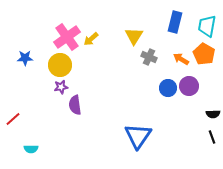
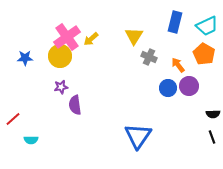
cyan trapezoid: rotated 125 degrees counterclockwise
orange arrow: moved 3 px left, 6 px down; rotated 21 degrees clockwise
yellow circle: moved 9 px up
cyan semicircle: moved 9 px up
